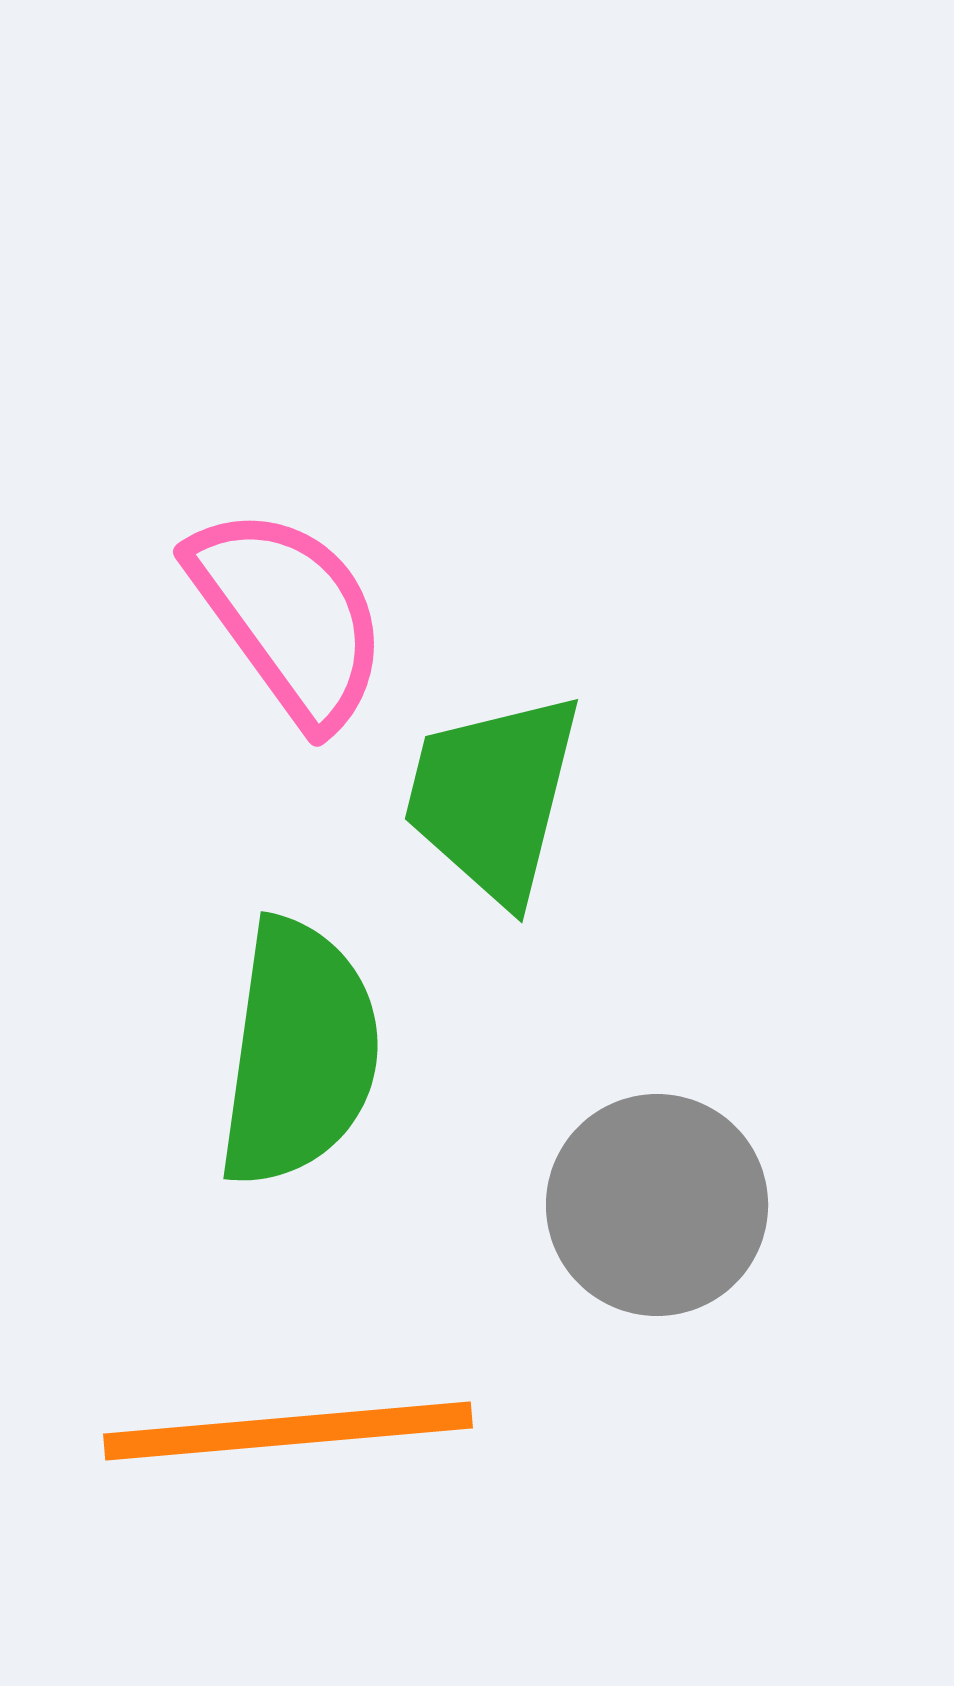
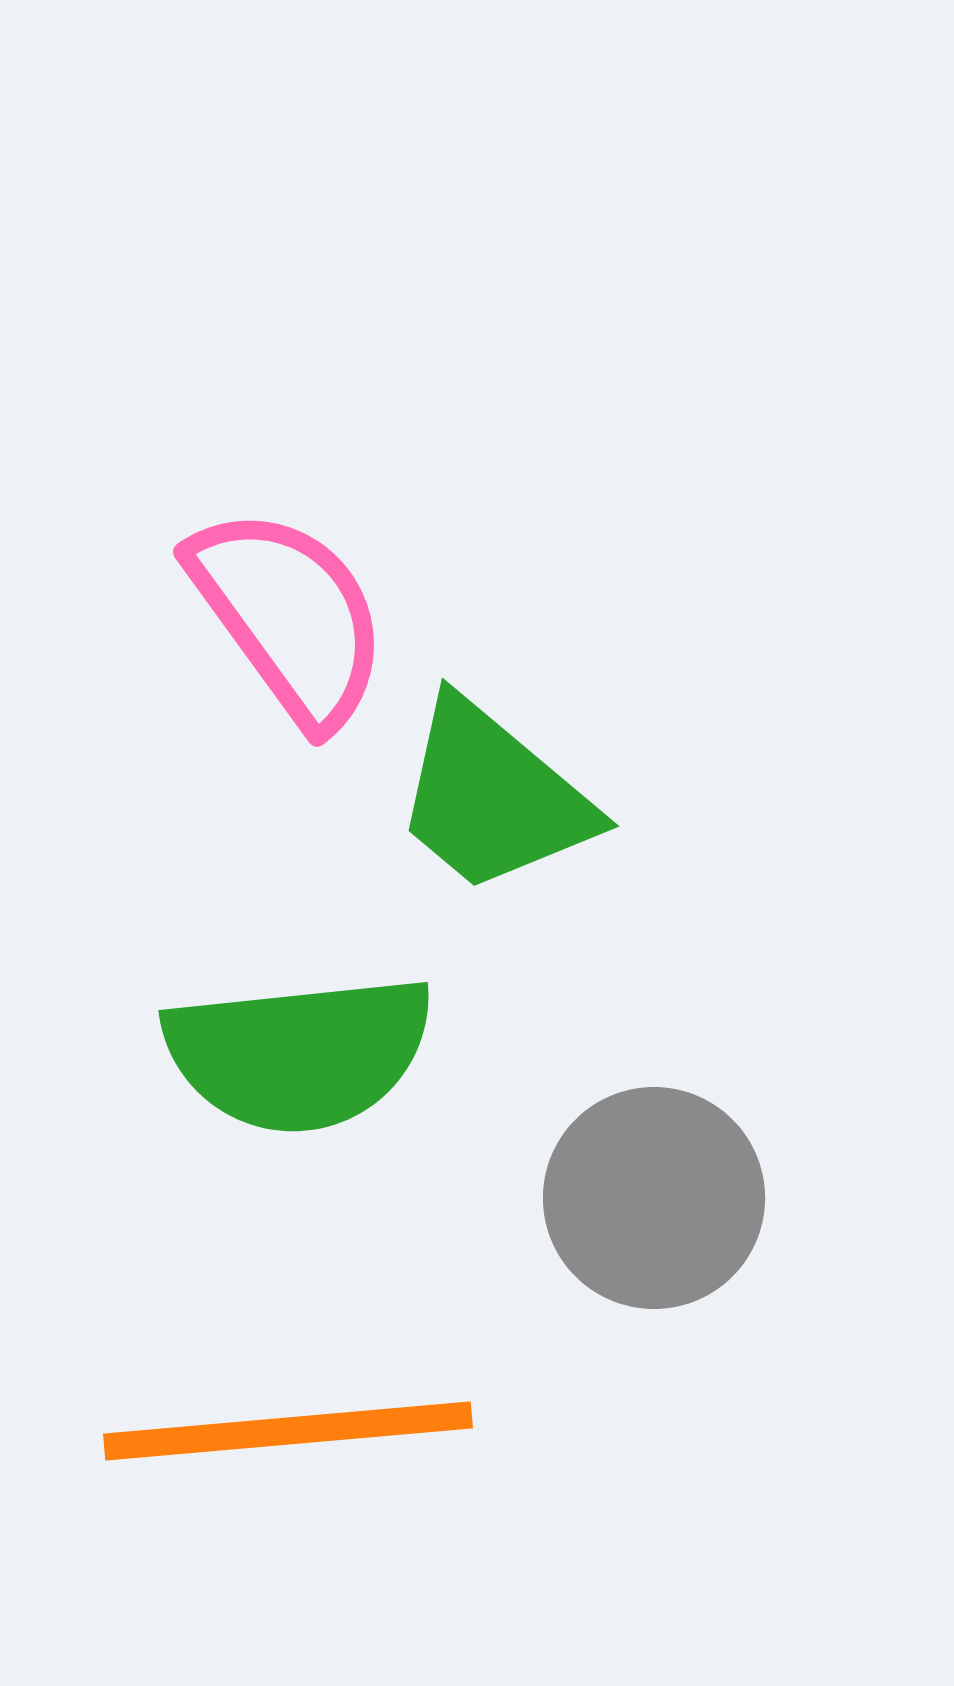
green trapezoid: rotated 64 degrees counterclockwise
green semicircle: rotated 76 degrees clockwise
gray circle: moved 3 px left, 7 px up
